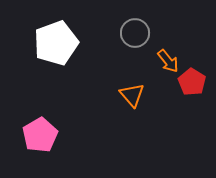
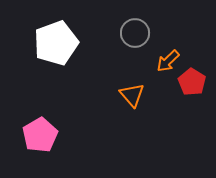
orange arrow: rotated 85 degrees clockwise
